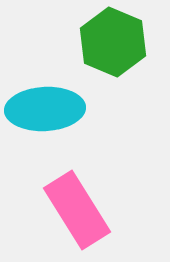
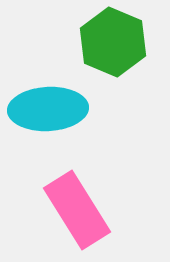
cyan ellipse: moved 3 px right
